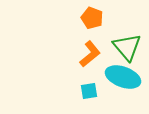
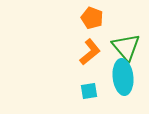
green triangle: moved 1 px left
orange L-shape: moved 2 px up
cyan ellipse: rotated 64 degrees clockwise
